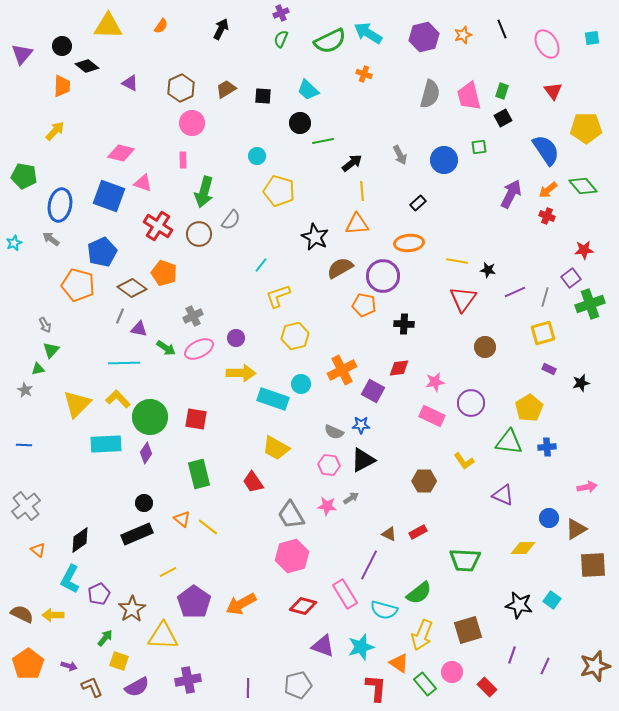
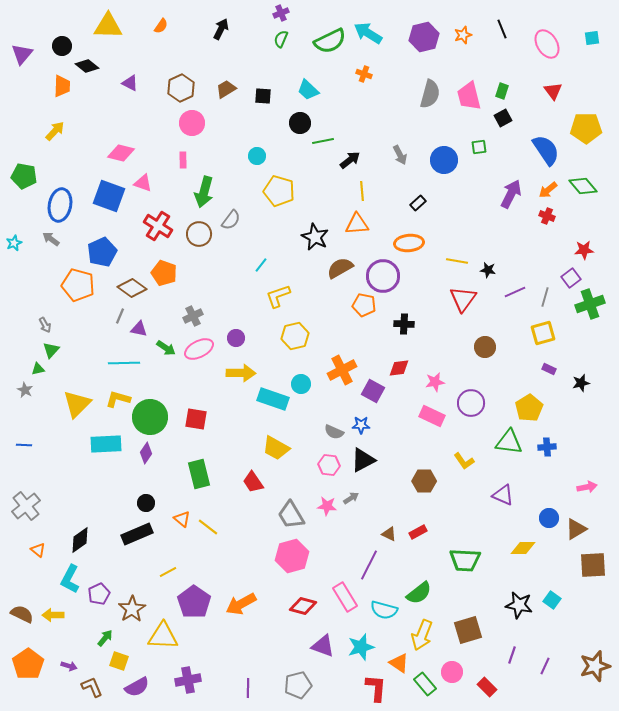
black arrow at (352, 163): moved 2 px left, 3 px up
yellow L-shape at (118, 399): rotated 30 degrees counterclockwise
black circle at (144, 503): moved 2 px right
pink rectangle at (345, 594): moved 3 px down
